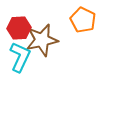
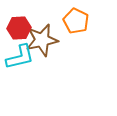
orange pentagon: moved 7 px left, 1 px down
cyan L-shape: rotated 52 degrees clockwise
